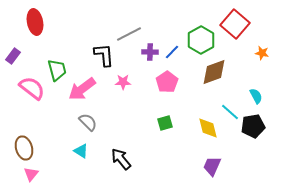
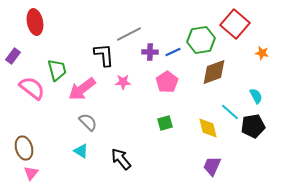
green hexagon: rotated 20 degrees clockwise
blue line: moved 1 px right; rotated 21 degrees clockwise
pink triangle: moved 1 px up
